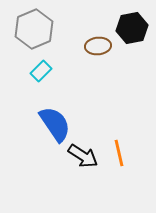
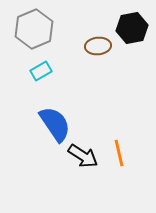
cyan rectangle: rotated 15 degrees clockwise
